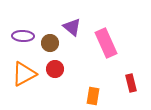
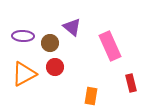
pink rectangle: moved 4 px right, 3 px down
red circle: moved 2 px up
orange rectangle: moved 2 px left
